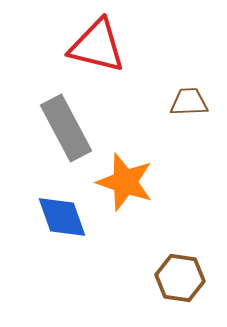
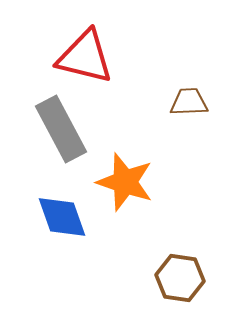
red triangle: moved 12 px left, 11 px down
gray rectangle: moved 5 px left, 1 px down
